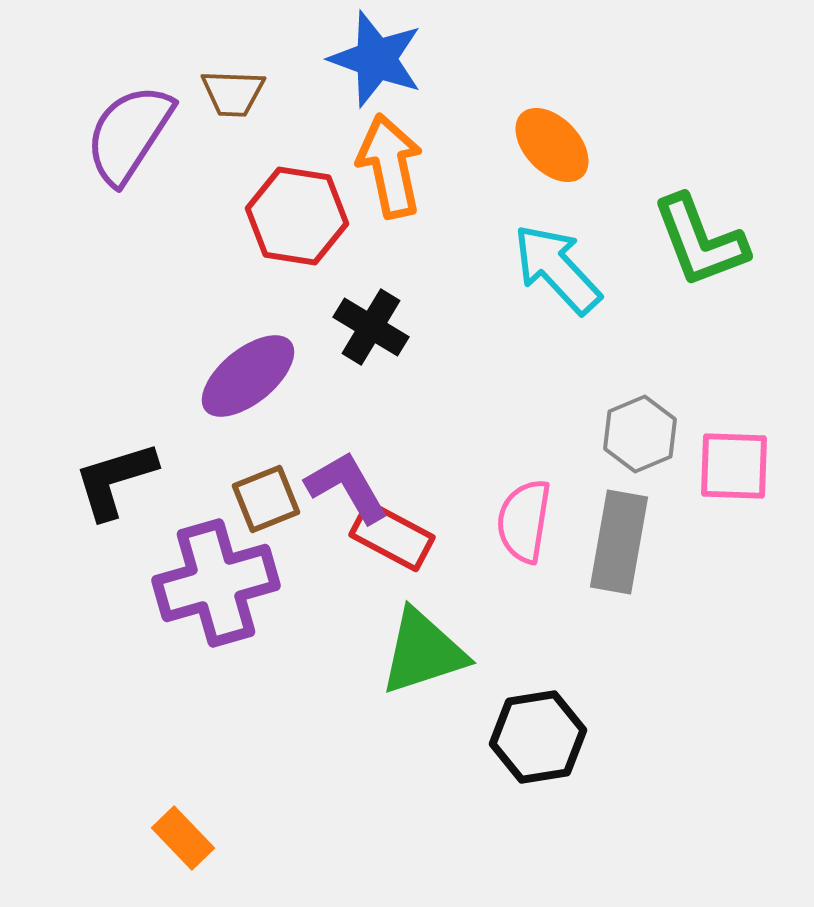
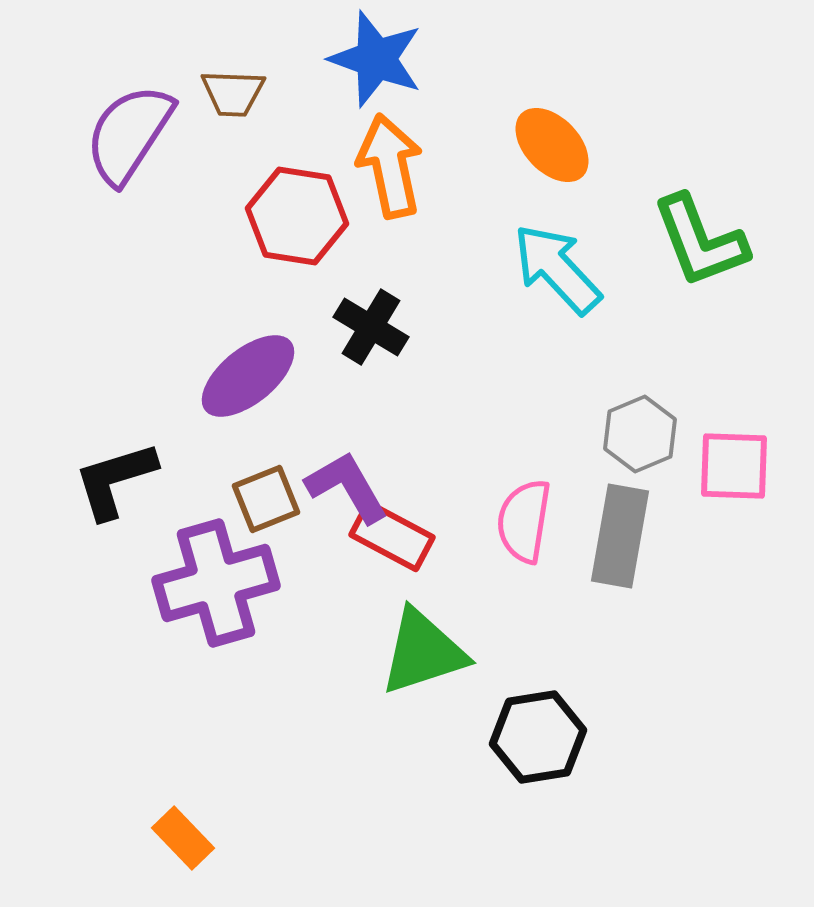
gray rectangle: moved 1 px right, 6 px up
